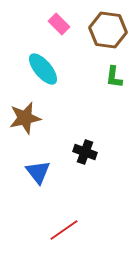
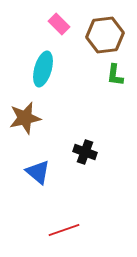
brown hexagon: moved 3 px left, 5 px down; rotated 15 degrees counterclockwise
cyan ellipse: rotated 56 degrees clockwise
green L-shape: moved 1 px right, 2 px up
blue triangle: rotated 12 degrees counterclockwise
red line: rotated 16 degrees clockwise
